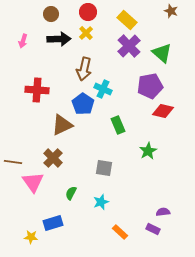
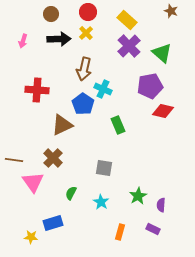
green star: moved 10 px left, 45 px down
brown line: moved 1 px right, 2 px up
cyan star: rotated 21 degrees counterclockwise
purple semicircle: moved 2 px left, 7 px up; rotated 80 degrees counterclockwise
orange rectangle: rotated 63 degrees clockwise
